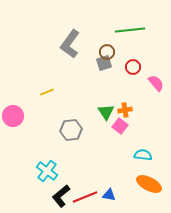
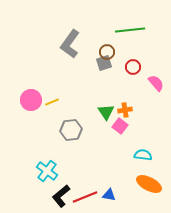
yellow line: moved 5 px right, 10 px down
pink circle: moved 18 px right, 16 px up
